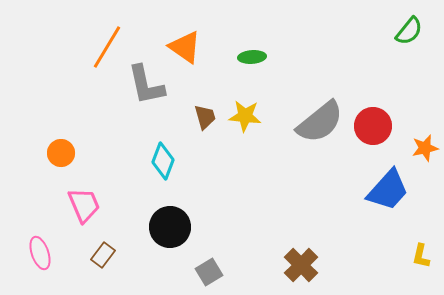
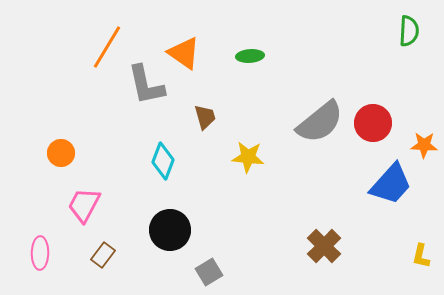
green semicircle: rotated 36 degrees counterclockwise
orange triangle: moved 1 px left, 6 px down
green ellipse: moved 2 px left, 1 px up
yellow star: moved 3 px right, 41 px down
red circle: moved 3 px up
orange star: moved 1 px left, 3 px up; rotated 16 degrees clockwise
blue trapezoid: moved 3 px right, 6 px up
pink trapezoid: rotated 129 degrees counterclockwise
black circle: moved 3 px down
pink ellipse: rotated 20 degrees clockwise
brown cross: moved 23 px right, 19 px up
